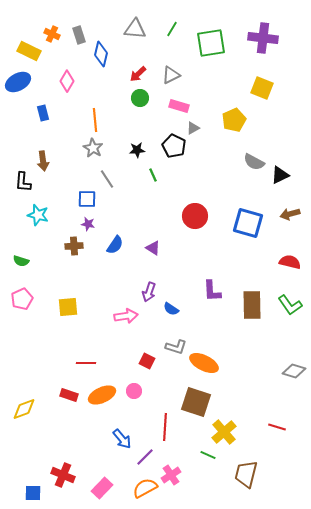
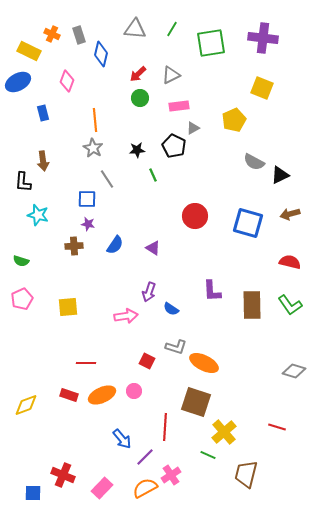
pink diamond at (67, 81): rotated 10 degrees counterclockwise
pink rectangle at (179, 106): rotated 24 degrees counterclockwise
yellow diamond at (24, 409): moved 2 px right, 4 px up
